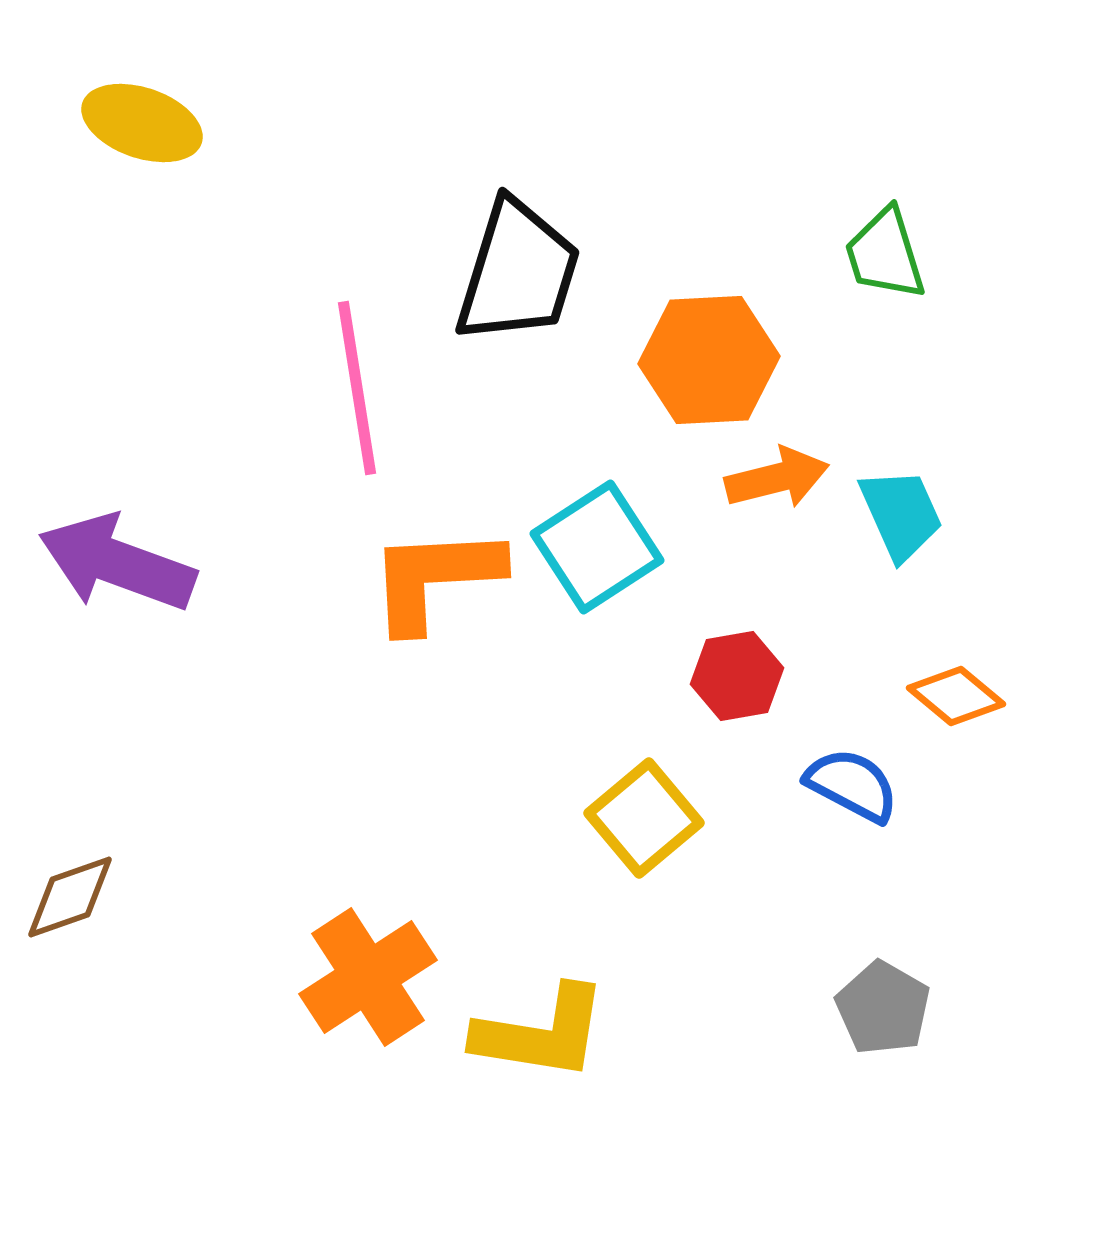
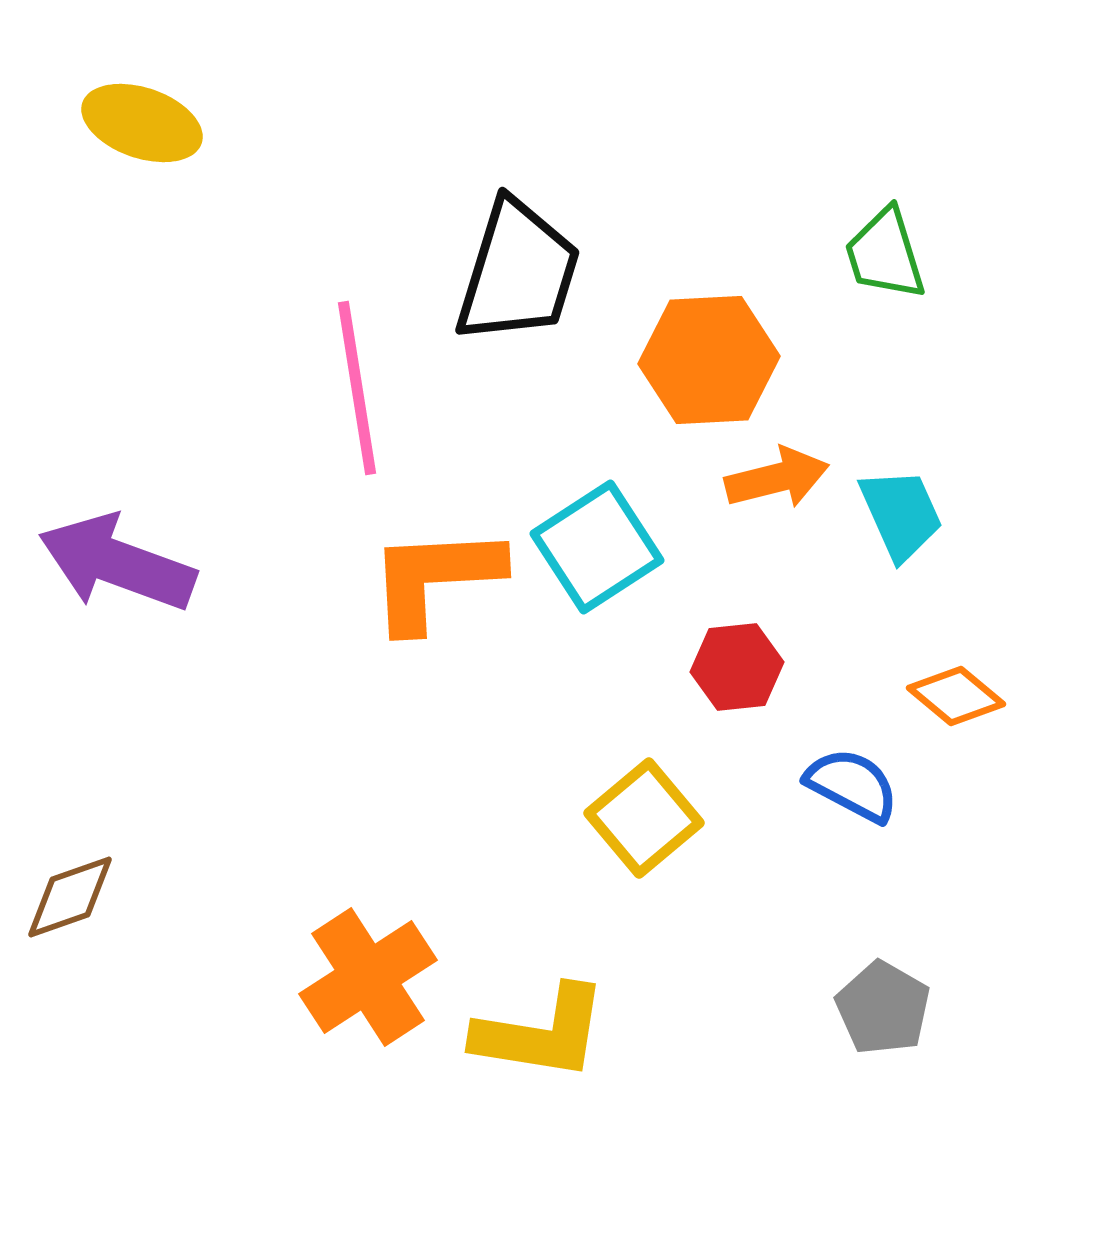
red hexagon: moved 9 px up; rotated 4 degrees clockwise
